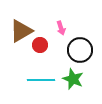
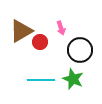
red circle: moved 3 px up
